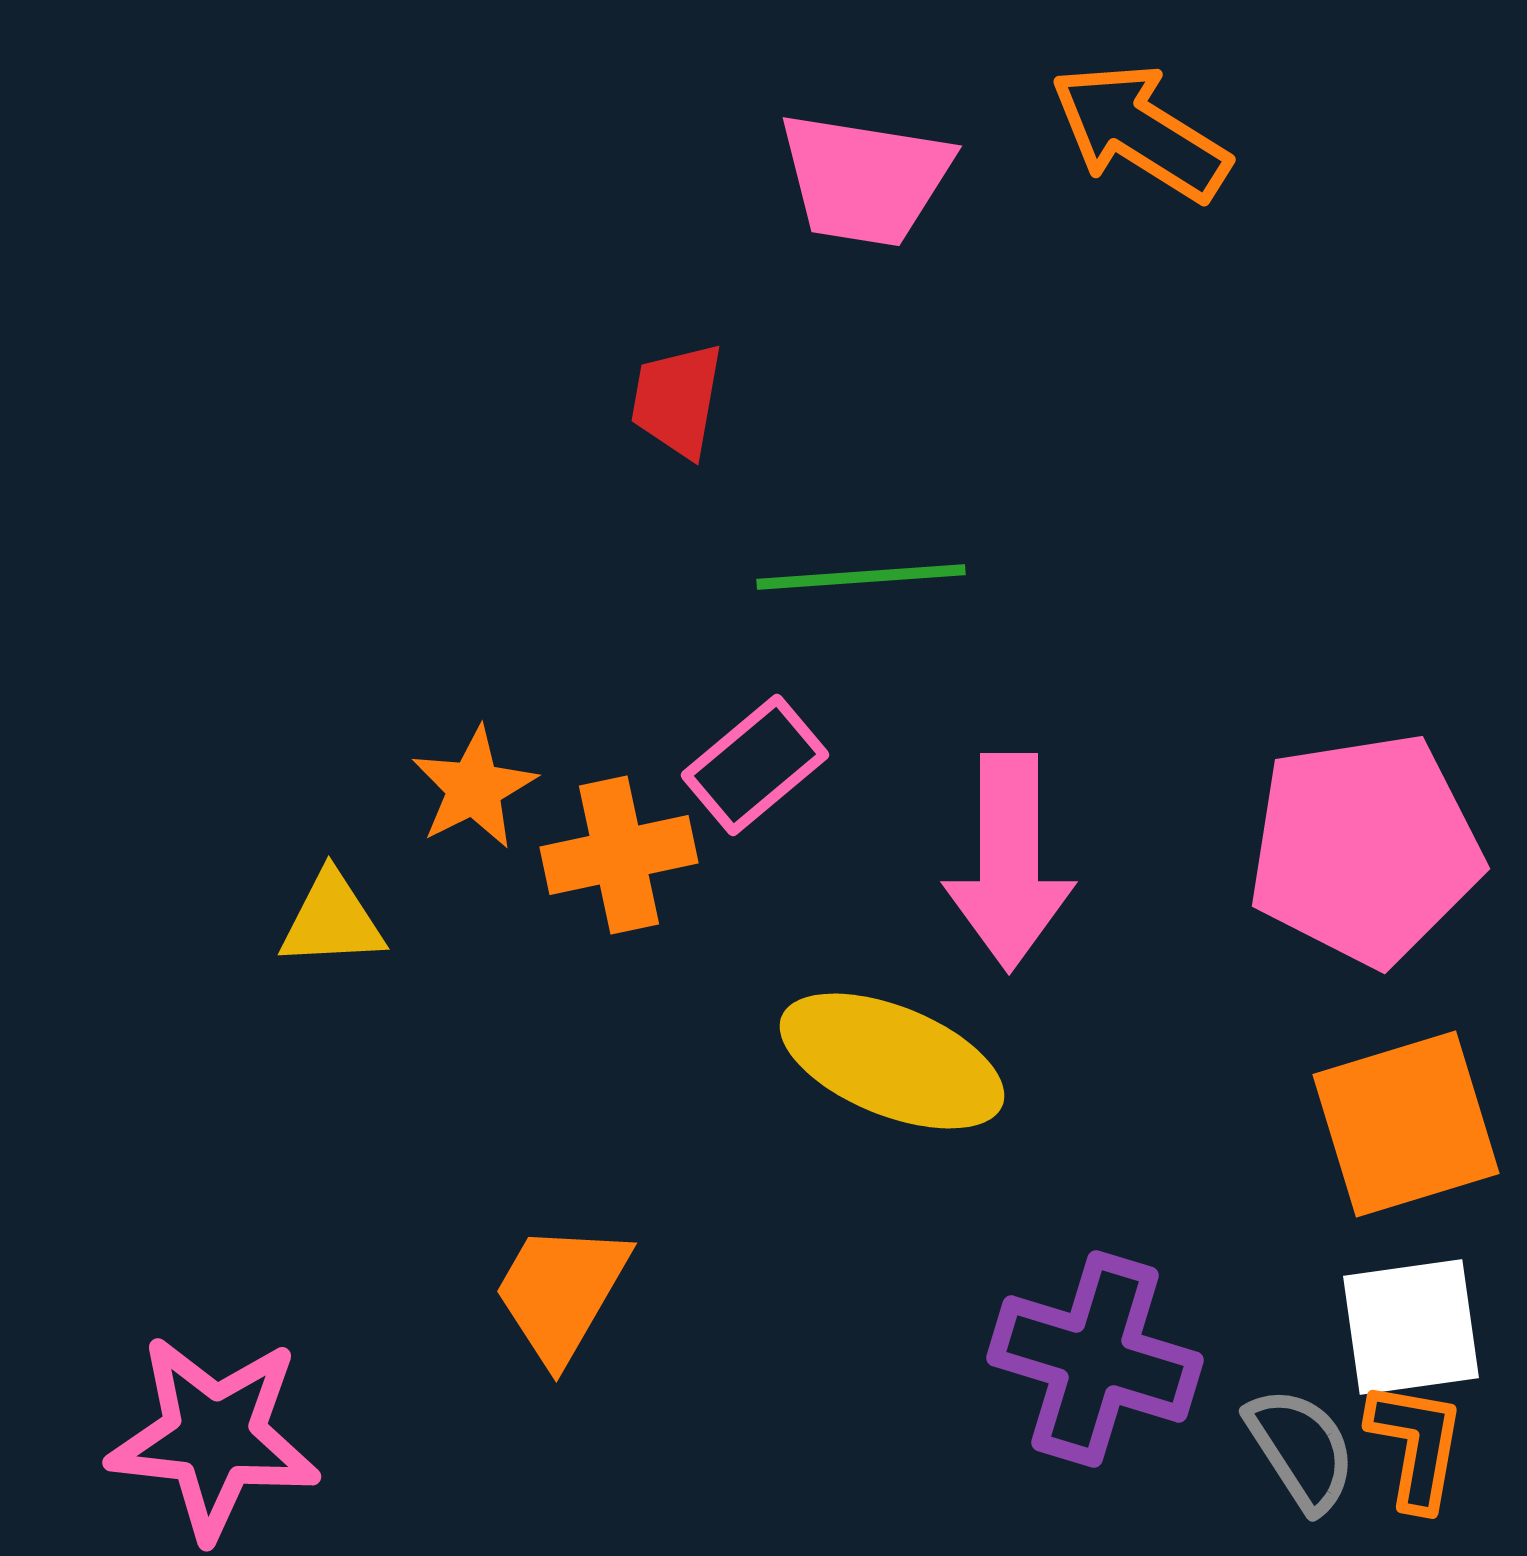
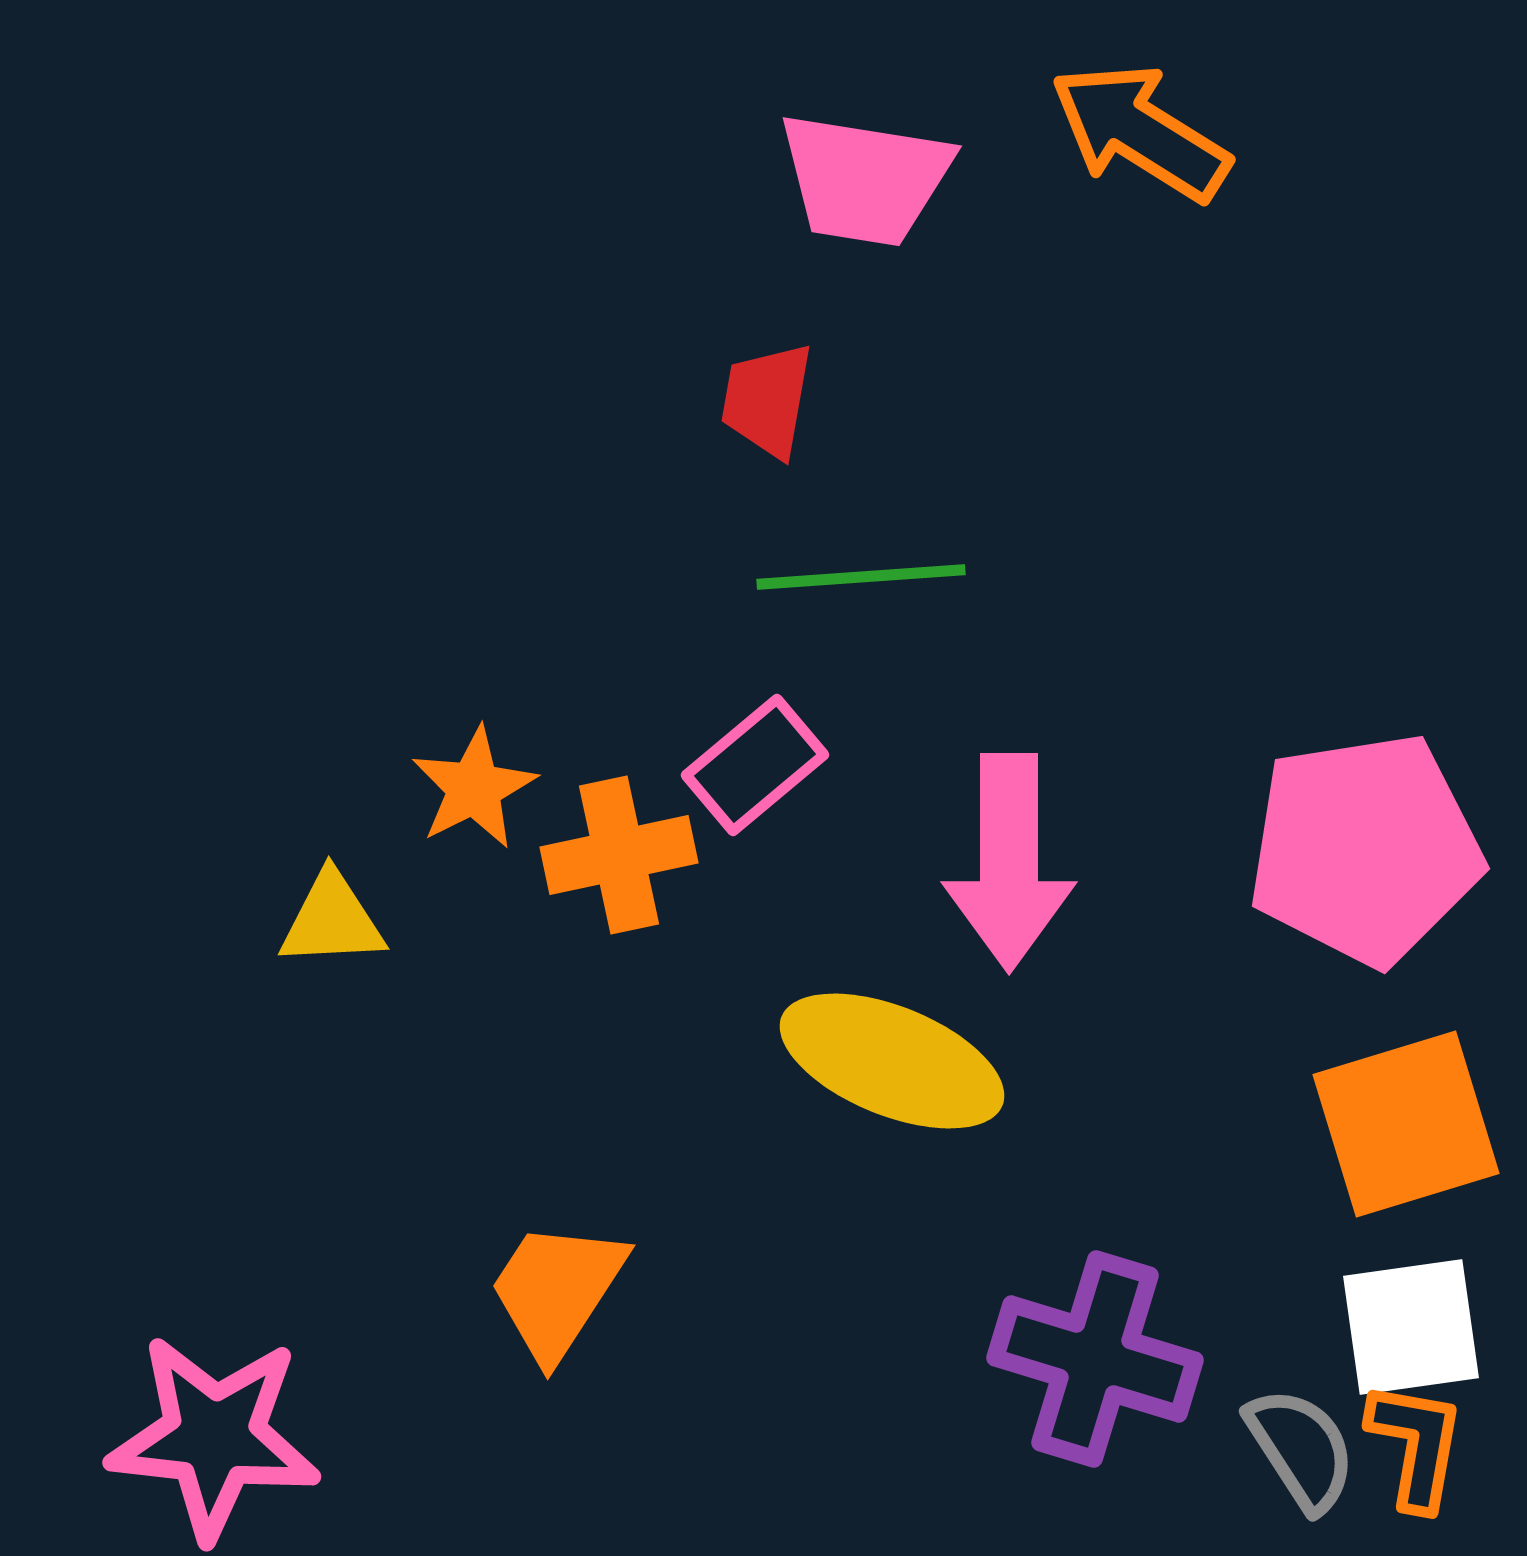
red trapezoid: moved 90 px right
orange trapezoid: moved 4 px left, 2 px up; rotated 3 degrees clockwise
